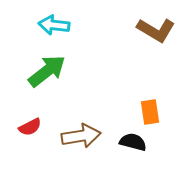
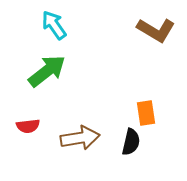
cyan arrow: rotated 48 degrees clockwise
orange rectangle: moved 4 px left, 1 px down
red semicircle: moved 2 px left, 1 px up; rotated 20 degrees clockwise
brown arrow: moved 1 px left, 2 px down
black semicircle: moved 2 px left; rotated 88 degrees clockwise
